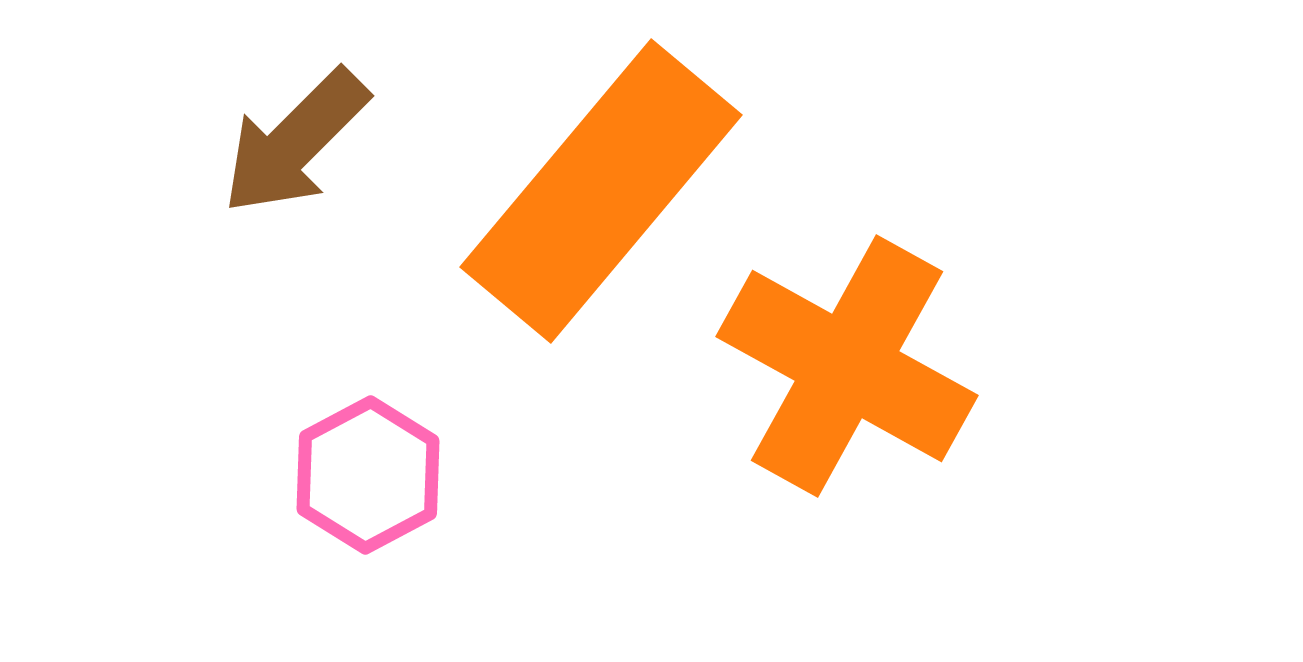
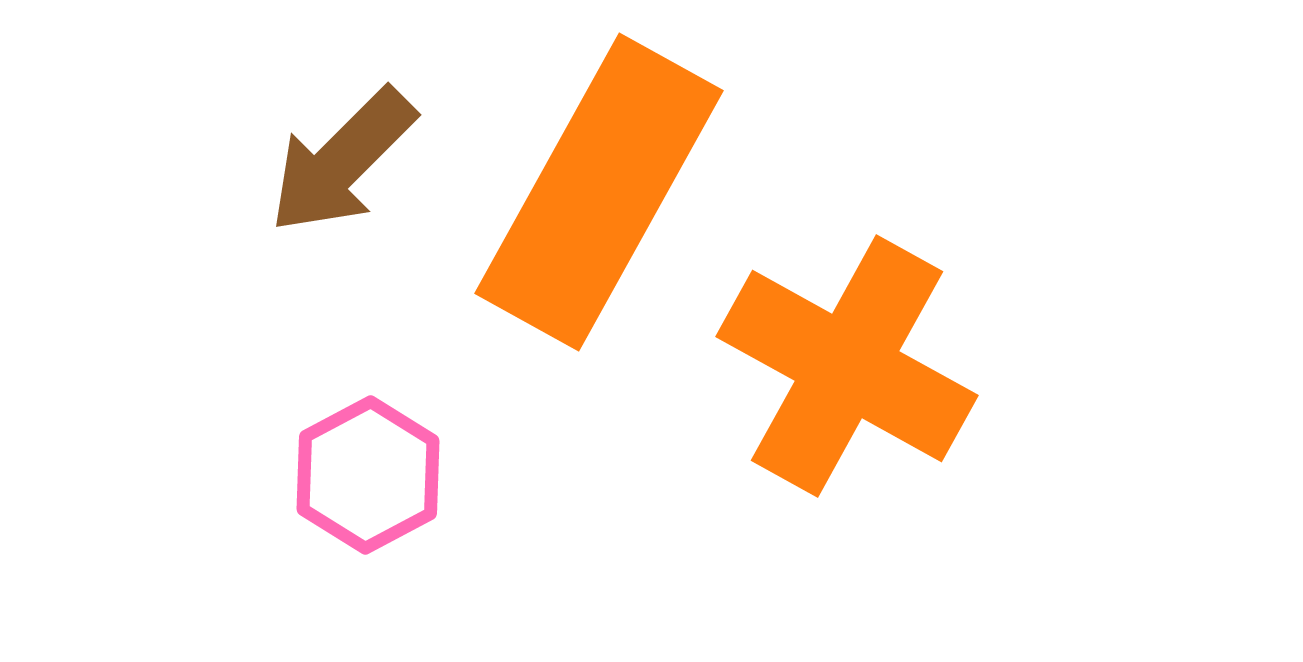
brown arrow: moved 47 px right, 19 px down
orange rectangle: moved 2 px left, 1 px down; rotated 11 degrees counterclockwise
